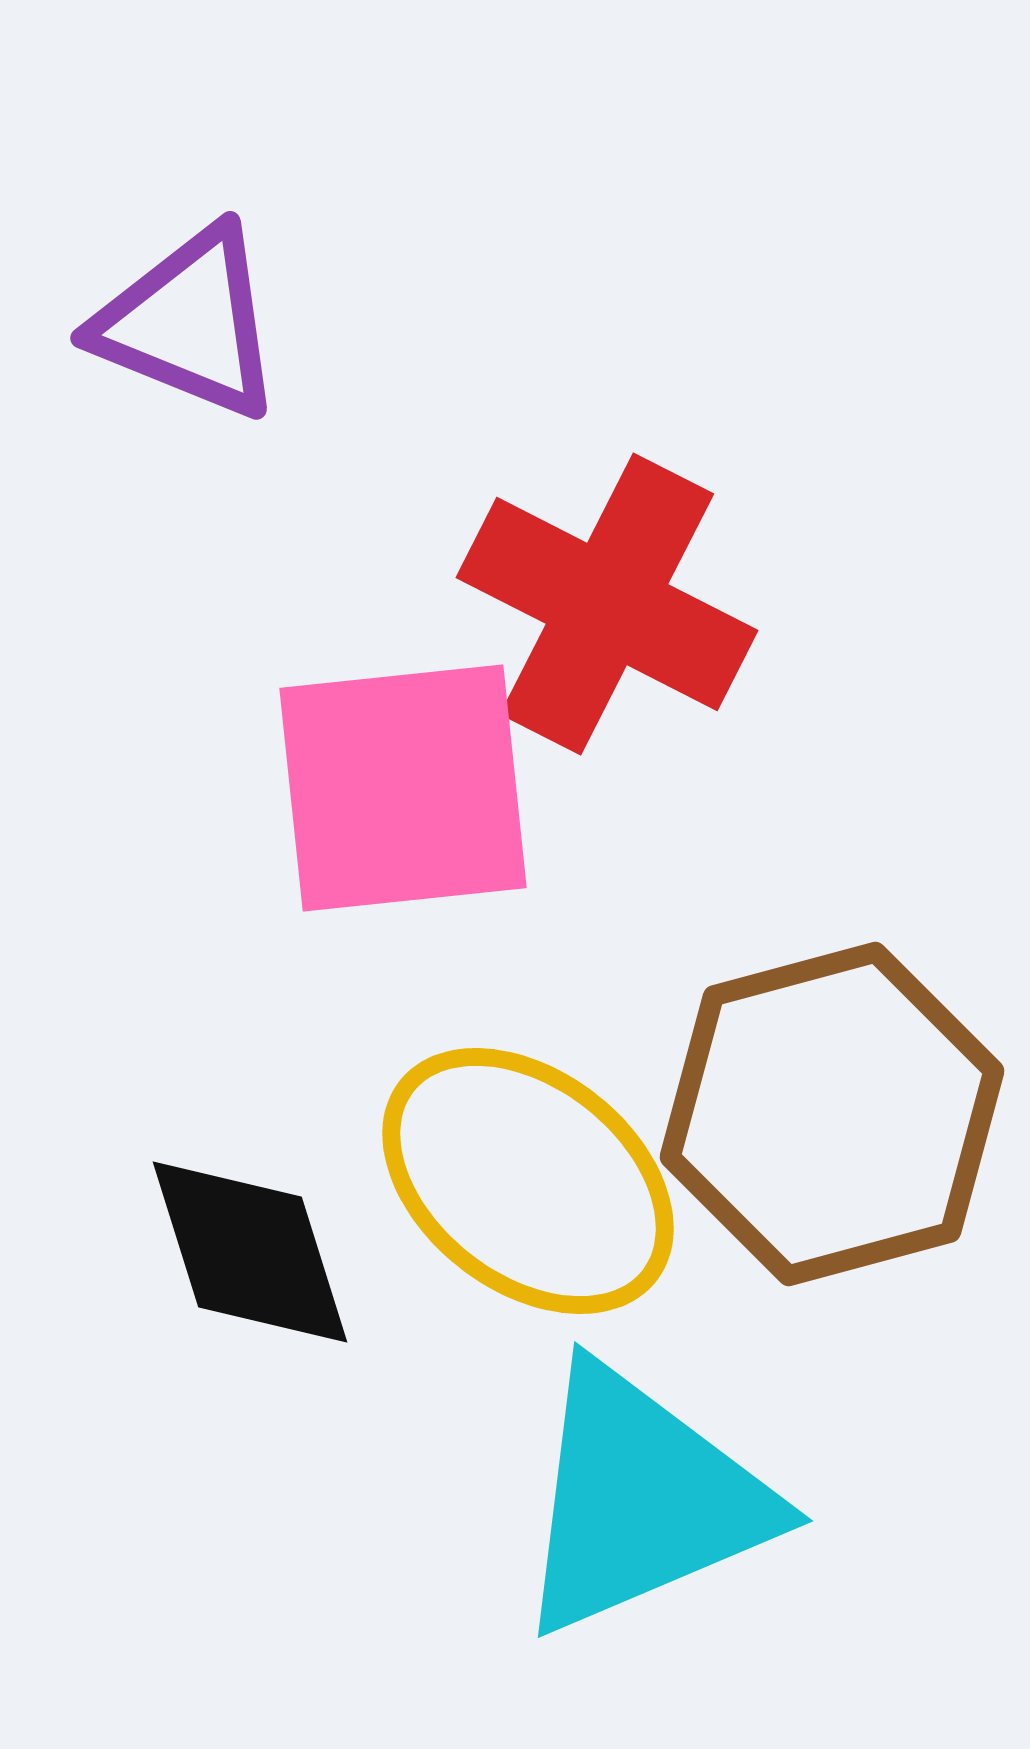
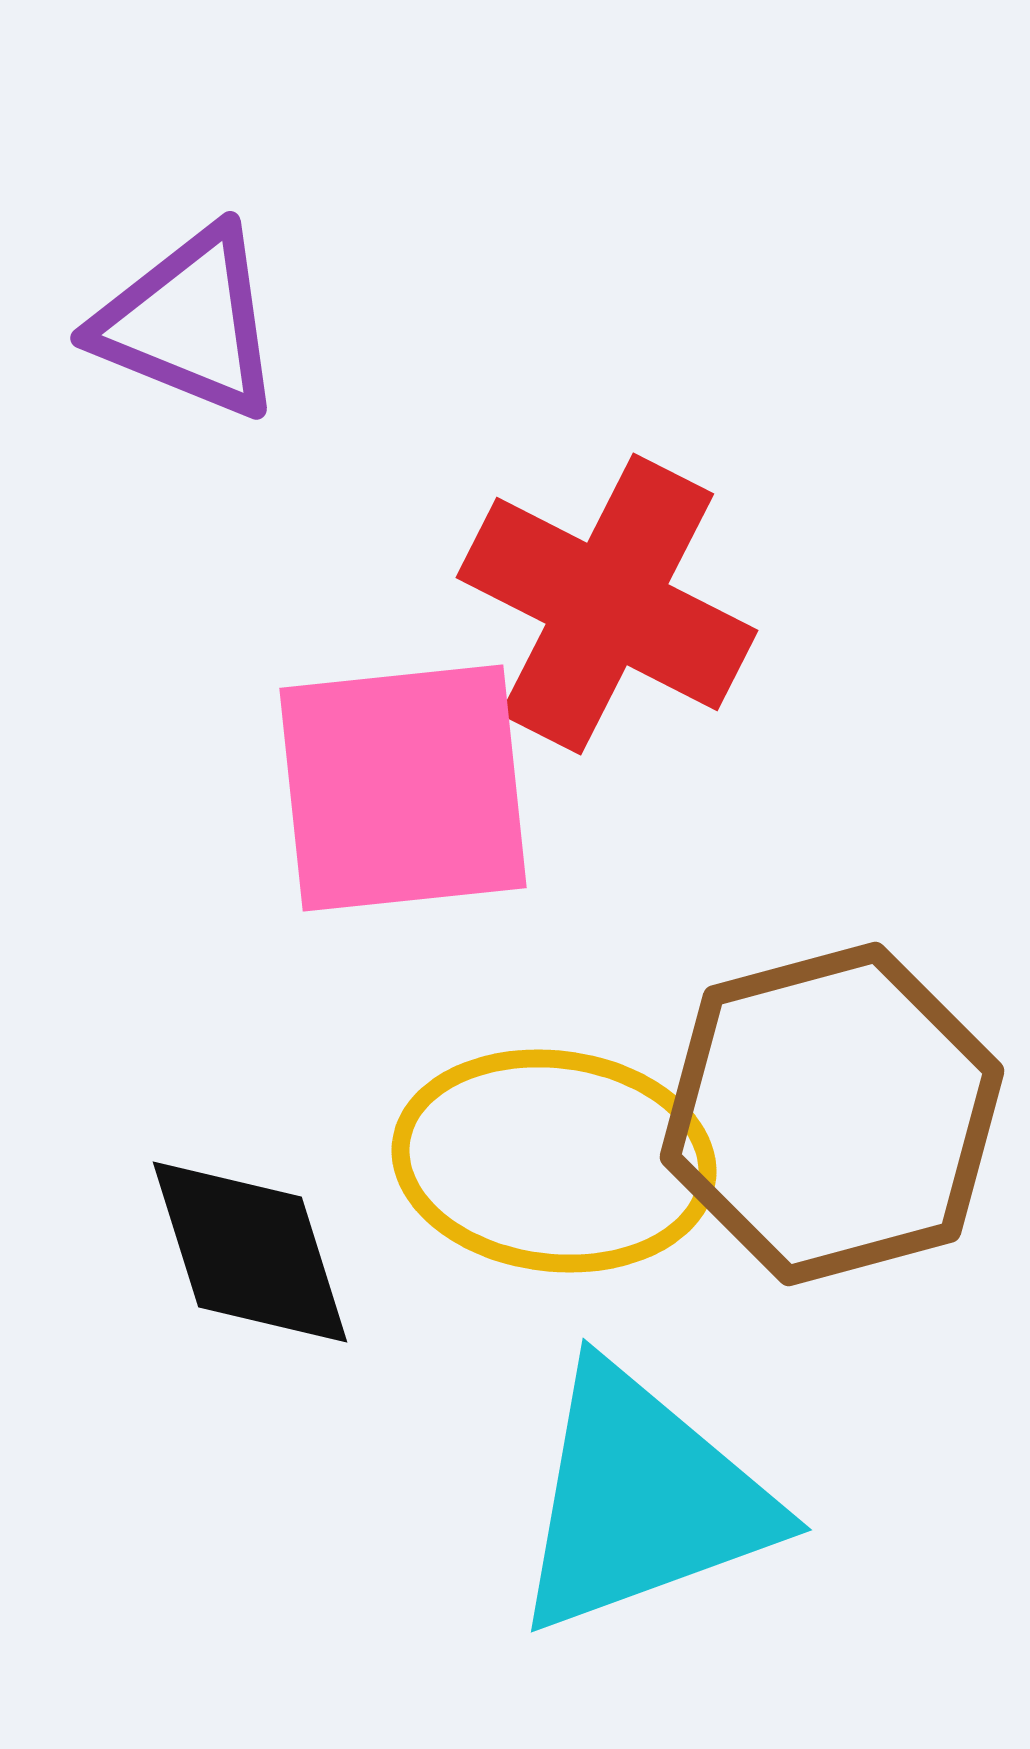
yellow ellipse: moved 26 px right, 20 px up; rotated 31 degrees counterclockwise
cyan triangle: rotated 3 degrees clockwise
